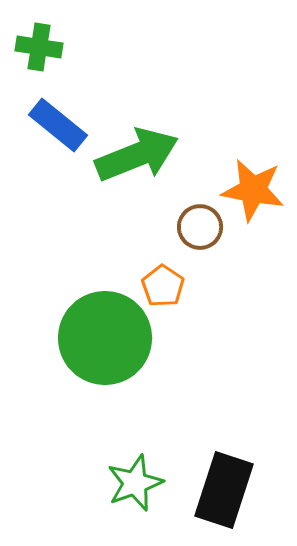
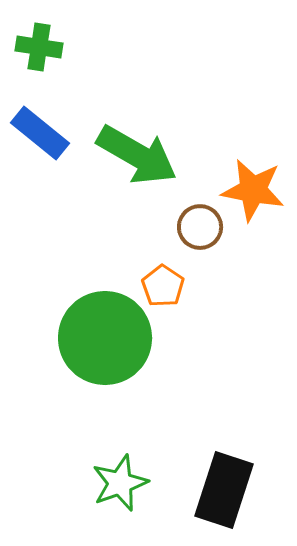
blue rectangle: moved 18 px left, 8 px down
green arrow: rotated 52 degrees clockwise
green star: moved 15 px left
